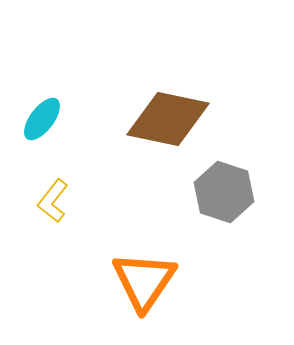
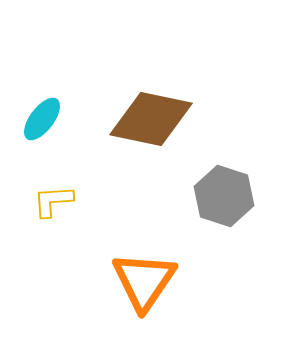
brown diamond: moved 17 px left
gray hexagon: moved 4 px down
yellow L-shape: rotated 48 degrees clockwise
